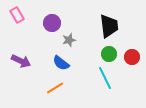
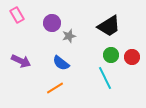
black trapezoid: rotated 65 degrees clockwise
gray star: moved 4 px up
green circle: moved 2 px right, 1 px down
